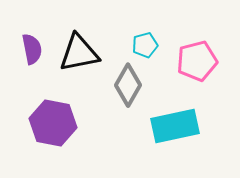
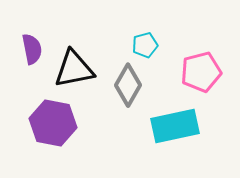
black triangle: moved 5 px left, 16 px down
pink pentagon: moved 4 px right, 11 px down
